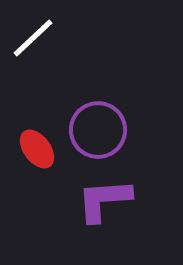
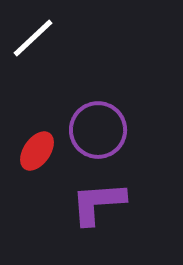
red ellipse: moved 2 px down; rotated 72 degrees clockwise
purple L-shape: moved 6 px left, 3 px down
